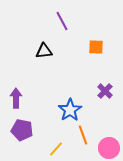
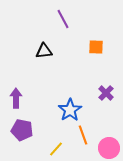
purple line: moved 1 px right, 2 px up
purple cross: moved 1 px right, 2 px down
